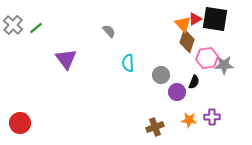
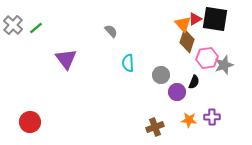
gray semicircle: moved 2 px right
gray star: rotated 18 degrees counterclockwise
red circle: moved 10 px right, 1 px up
